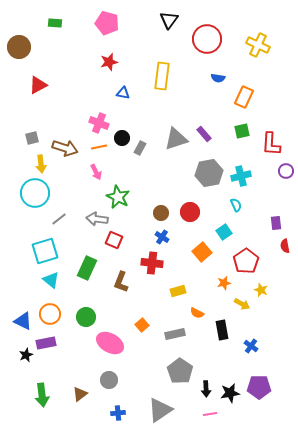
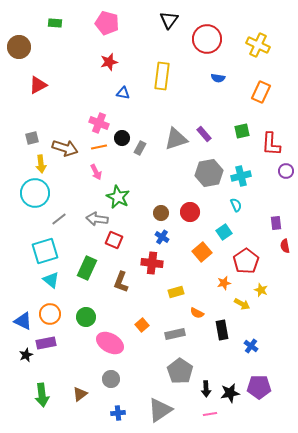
orange rectangle at (244, 97): moved 17 px right, 5 px up
yellow rectangle at (178, 291): moved 2 px left, 1 px down
gray circle at (109, 380): moved 2 px right, 1 px up
